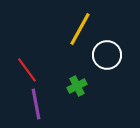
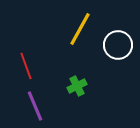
white circle: moved 11 px right, 10 px up
red line: moved 1 px left, 4 px up; rotated 16 degrees clockwise
purple line: moved 1 px left, 2 px down; rotated 12 degrees counterclockwise
